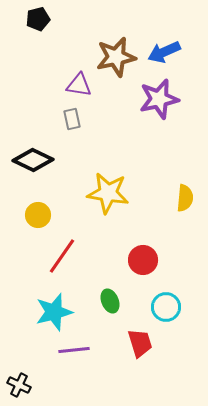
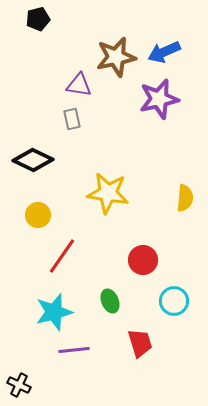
cyan circle: moved 8 px right, 6 px up
